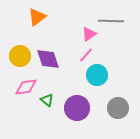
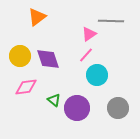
green triangle: moved 7 px right
